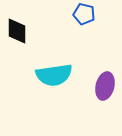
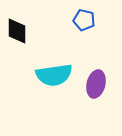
blue pentagon: moved 6 px down
purple ellipse: moved 9 px left, 2 px up
